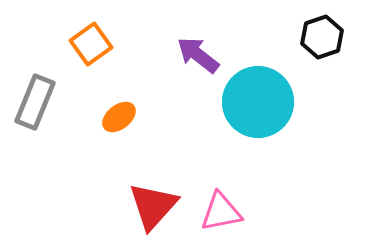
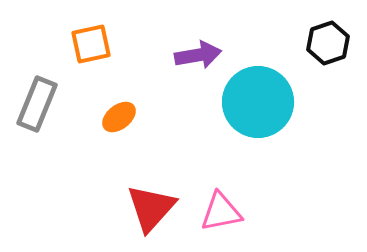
black hexagon: moved 6 px right, 6 px down
orange square: rotated 24 degrees clockwise
purple arrow: rotated 132 degrees clockwise
gray rectangle: moved 2 px right, 2 px down
red triangle: moved 2 px left, 2 px down
